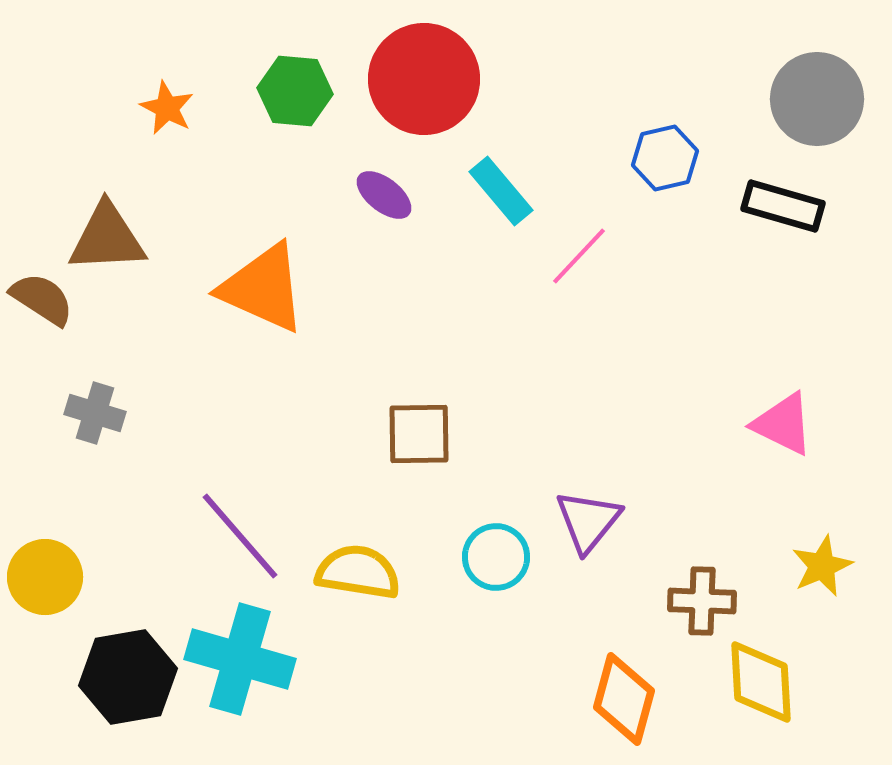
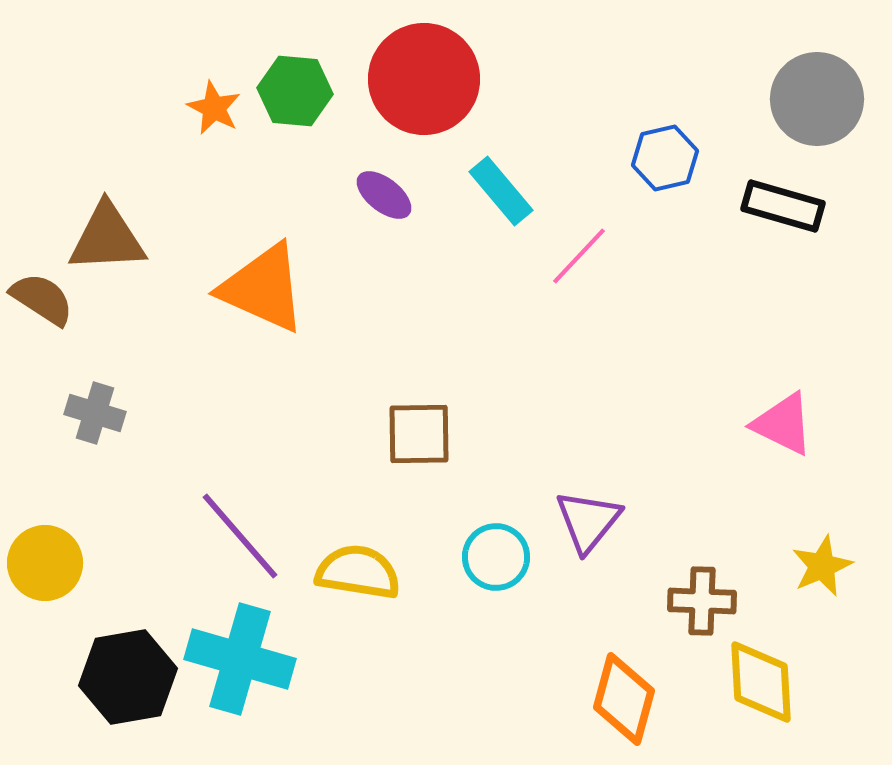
orange star: moved 47 px right
yellow circle: moved 14 px up
